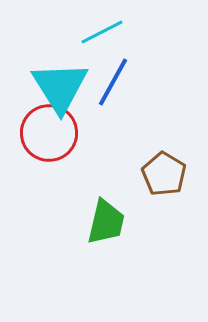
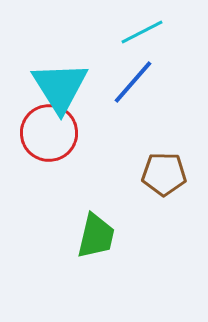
cyan line: moved 40 px right
blue line: moved 20 px right; rotated 12 degrees clockwise
brown pentagon: rotated 30 degrees counterclockwise
green trapezoid: moved 10 px left, 14 px down
